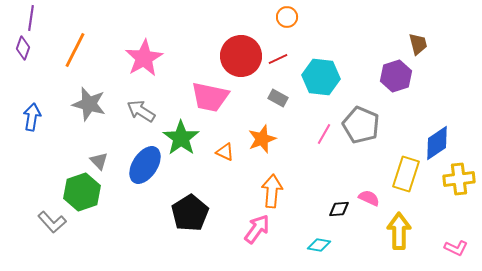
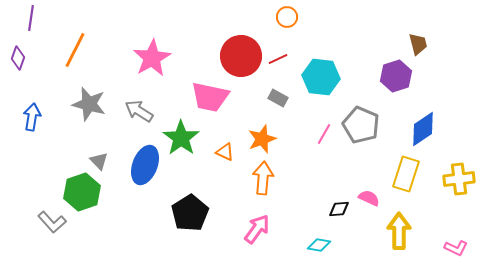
purple diamond: moved 5 px left, 10 px down
pink star: moved 8 px right
gray arrow: moved 2 px left
blue diamond: moved 14 px left, 14 px up
blue ellipse: rotated 12 degrees counterclockwise
orange arrow: moved 9 px left, 13 px up
